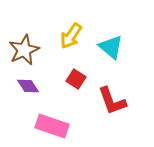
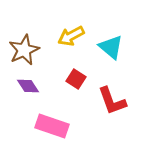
yellow arrow: rotated 28 degrees clockwise
